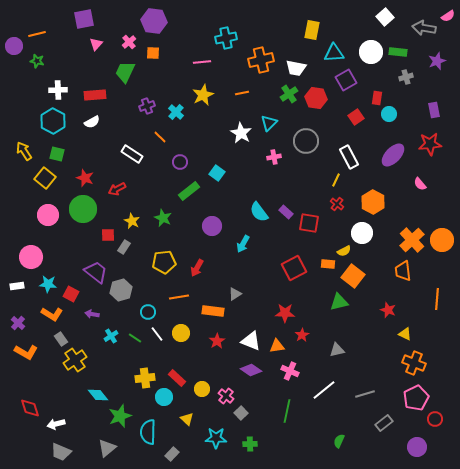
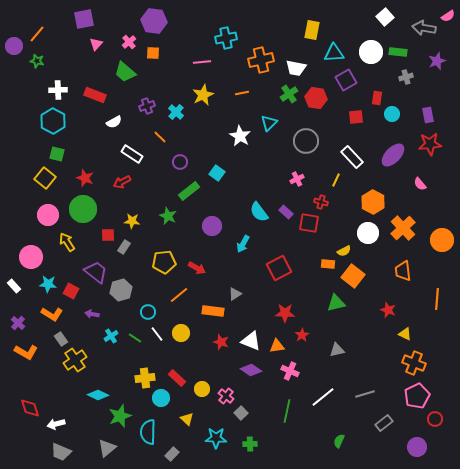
orange line at (37, 34): rotated 36 degrees counterclockwise
green trapezoid at (125, 72): rotated 75 degrees counterclockwise
red rectangle at (95, 95): rotated 25 degrees clockwise
purple rectangle at (434, 110): moved 6 px left, 5 px down
cyan circle at (389, 114): moved 3 px right
red square at (356, 117): rotated 28 degrees clockwise
white semicircle at (92, 122): moved 22 px right
white star at (241, 133): moved 1 px left, 3 px down
yellow arrow at (24, 151): moved 43 px right, 91 px down
pink cross at (274, 157): moved 23 px right, 22 px down; rotated 16 degrees counterclockwise
white rectangle at (349, 157): moved 3 px right; rotated 15 degrees counterclockwise
red arrow at (117, 189): moved 5 px right, 7 px up
red cross at (337, 204): moved 16 px left, 2 px up; rotated 24 degrees counterclockwise
green star at (163, 218): moved 5 px right, 2 px up
yellow star at (132, 221): rotated 21 degrees counterclockwise
white circle at (362, 233): moved 6 px right
orange cross at (412, 240): moved 9 px left, 12 px up
red arrow at (197, 268): rotated 90 degrees counterclockwise
red square at (294, 268): moved 15 px left
white rectangle at (17, 286): moved 3 px left; rotated 56 degrees clockwise
red square at (71, 294): moved 3 px up
orange line at (179, 297): moved 2 px up; rotated 30 degrees counterclockwise
green triangle at (339, 302): moved 3 px left, 1 px down
red star at (217, 341): moved 4 px right, 1 px down; rotated 21 degrees counterclockwise
white line at (324, 390): moved 1 px left, 7 px down
cyan diamond at (98, 395): rotated 25 degrees counterclockwise
cyan circle at (164, 397): moved 3 px left, 1 px down
pink pentagon at (416, 398): moved 1 px right, 2 px up
